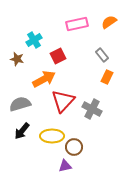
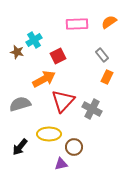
pink rectangle: rotated 10 degrees clockwise
brown star: moved 7 px up
black arrow: moved 2 px left, 16 px down
yellow ellipse: moved 3 px left, 2 px up
purple triangle: moved 4 px left, 2 px up
